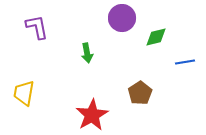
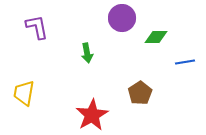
green diamond: rotated 15 degrees clockwise
